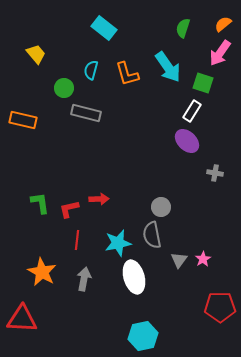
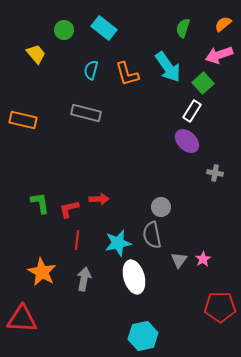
pink arrow: moved 1 px left, 2 px down; rotated 36 degrees clockwise
green square: rotated 30 degrees clockwise
green circle: moved 58 px up
